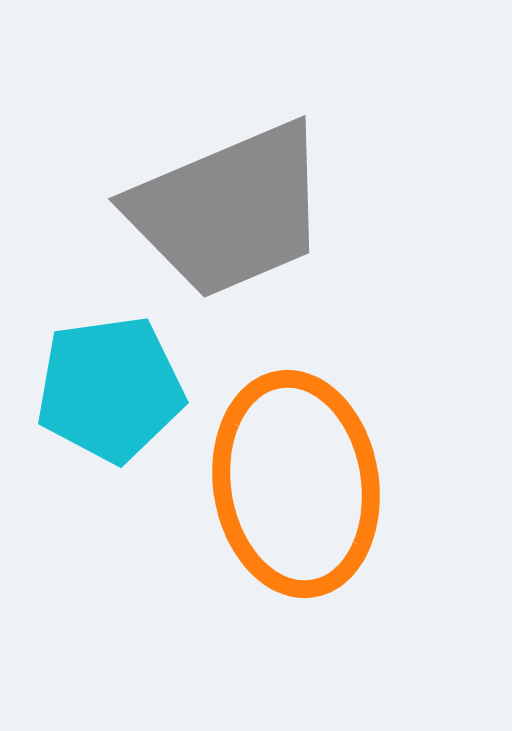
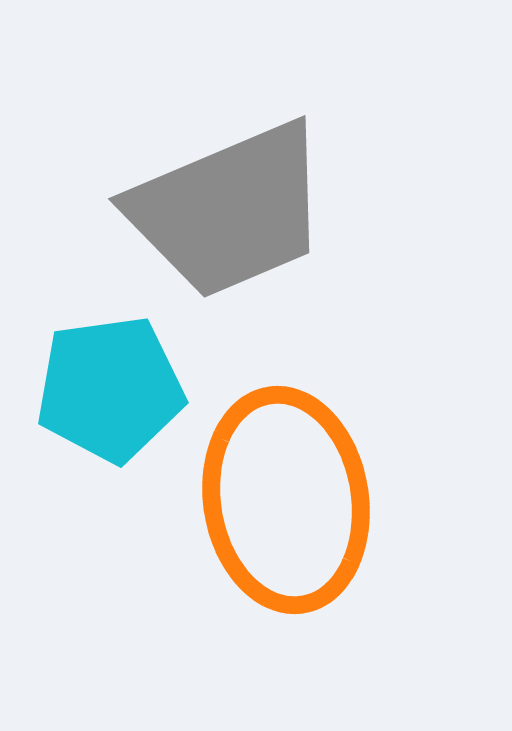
orange ellipse: moved 10 px left, 16 px down
